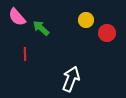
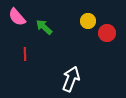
yellow circle: moved 2 px right, 1 px down
green arrow: moved 3 px right, 1 px up
